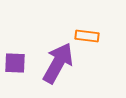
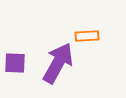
orange rectangle: rotated 10 degrees counterclockwise
